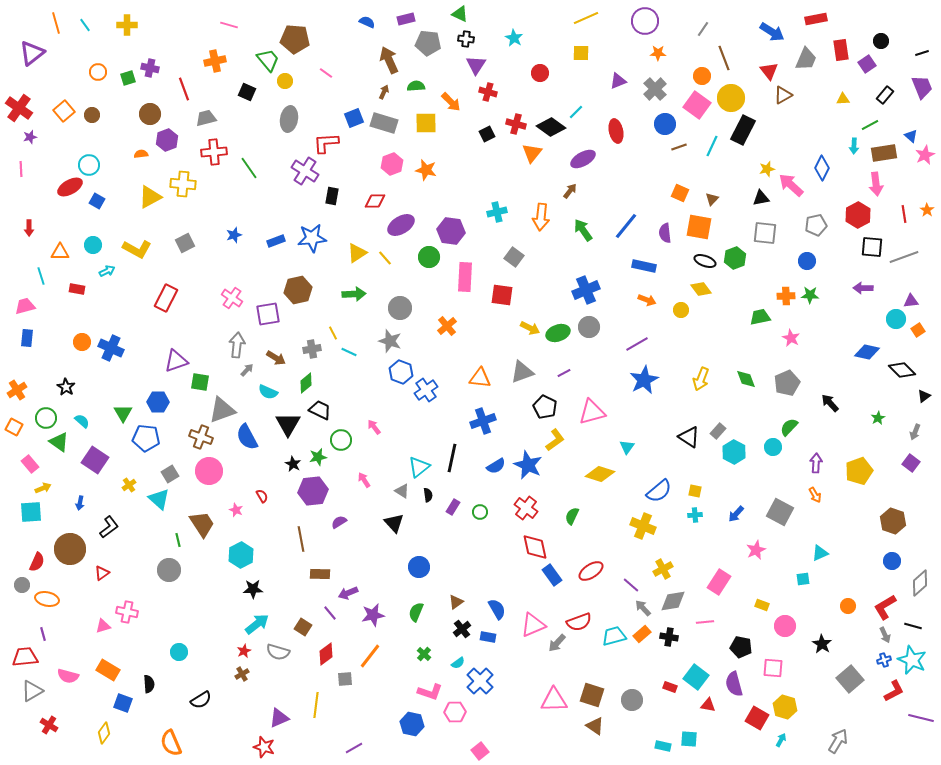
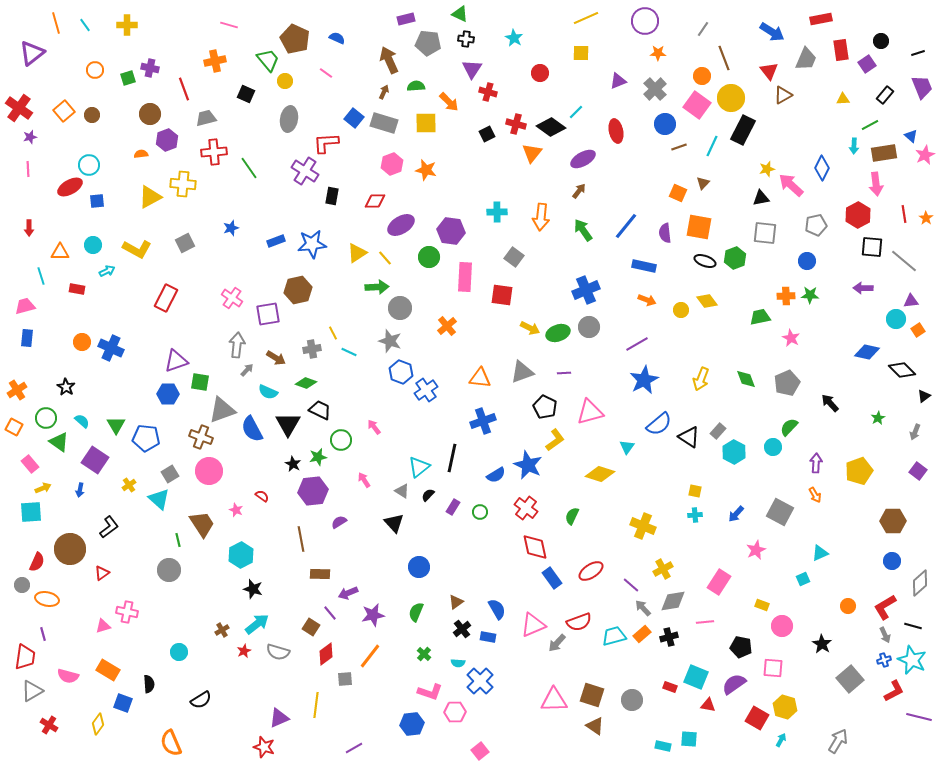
red rectangle at (816, 19): moved 5 px right
blue semicircle at (367, 22): moved 30 px left, 16 px down
brown pentagon at (295, 39): rotated 20 degrees clockwise
black line at (922, 53): moved 4 px left
purple triangle at (476, 65): moved 4 px left, 4 px down
orange circle at (98, 72): moved 3 px left, 2 px up
black square at (247, 92): moved 1 px left, 2 px down
orange arrow at (451, 102): moved 2 px left
blue square at (354, 118): rotated 30 degrees counterclockwise
pink line at (21, 169): moved 7 px right
brown arrow at (570, 191): moved 9 px right
orange square at (680, 193): moved 2 px left
brown triangle at (712, 199): moved 9 px left, 16 px up
blue square at (97, 201): rotated 35 degrees counterclockwise
orange star at (927, 210): moved 1 px left, 8 px down
cyan cross at (497, 212): rotated 12 degrees clockwise
blue star at (234, 235): moved 3 px left, 7 px up
blue star at (312, 238): moved 6 px down
gray line at (904, 257): moved 4 px down; rotated 60 degrees clockwise
yellow diamond at (701, 289): moved 6 px right, 12 px down
green arrow at (354, 294): moved 23 px right, 7 px up
purple line at (564, 373): rotated 24 degrees clockwise
green diamond at (306, 383): rotated 60 degrees clockwise
blue hexagon at (158, 402): moved 10 px right, 8 px up
pink triangle at (592, 412): moved 2 px left
green triangle at (123, 413): moved 7 px left, 12 px down
blue semicircle at (247, 437): moved 5 px right, 8 px up
purple square at (911, 463): moved 7 px right, 8 px down
blue semicircle at (496, 466): moved 9 px down
blue semicircle at (659, 491): moved 67 px up
black semicircle at (428, 495): rotated 128 degrees counterclockwise
red semicircle at (262, 496): rotated 24 degrees counterclockwise
blue arrow at (80, 503): moved 13 px up
brown hexagon at (893, 521): rotated 20 degrees counterclockwise
blue rectangle at (552, 575): moved 3 px down
cyan square at (803, 579): rotated 16 degrees counterclockwise
black star at (253, 589): rotated 18 degrees clockwise
pink circle at (785, 626): moved 3 px left
brown square at (303, 627): moved 8 px right
black cross at (669, 637): rotated 24 degrees counterclockwise
red trapezoid at (25, 657): rotated 104 degrees clockwise
cyan semicircle at (458, 663): rotated 40 degrees clockwise
brown cross at (242, 674): moved 20 px left, 44 px up
cyan square at (696, 677): rotated 15 degrees counterclockwise
purple semicircle at (734, 684): rotated 70 degrees clockwise
purple line at (921, 718): moved 2 px left, 1 px up
blue hexagon at (412, 724): rotated 20 degrees counterclockwise
yellow diamond at (104, 733): moved 6 px left, 9 px up
